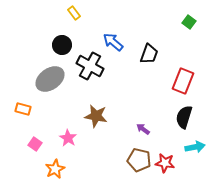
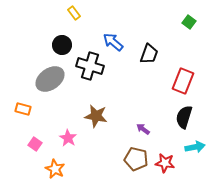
black cross: rotated 12 degrees counterclockwise
brown pentagon: moved 3 px left, 1 px up
orange star: rotated 18 degrees counterclockwise
